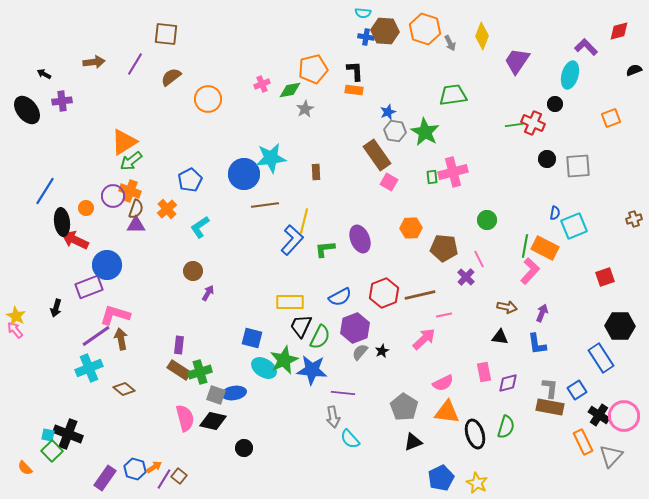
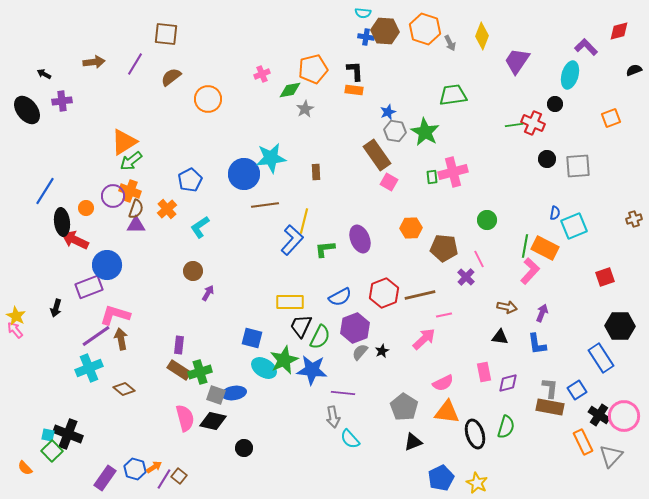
pink cross at (262, 84): moved 10 px up
